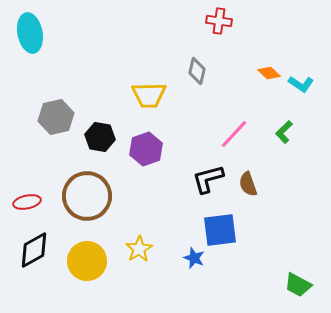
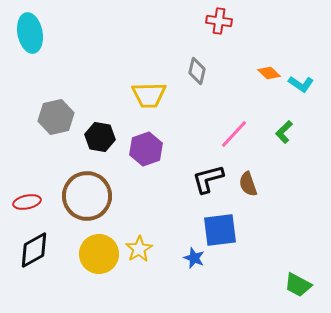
yellow circle: moved 12 px right, 7 px up
